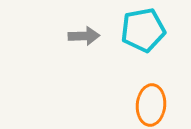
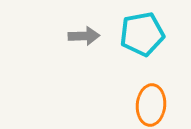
cyan pentagon: moved 1 px left, 4 px down
